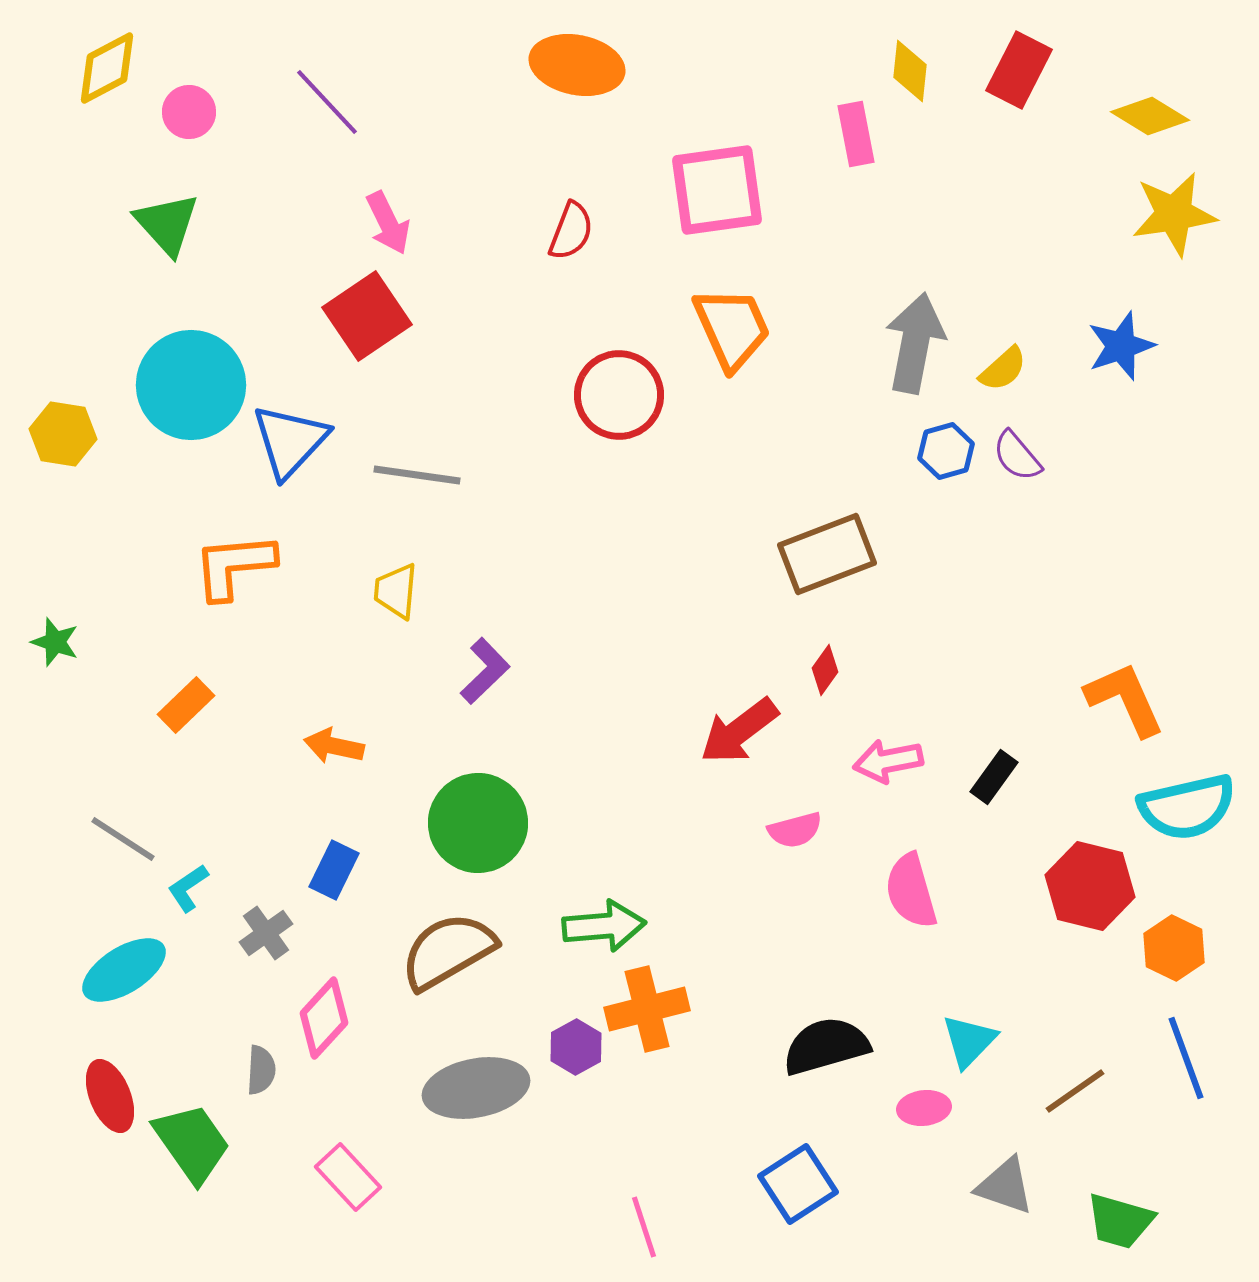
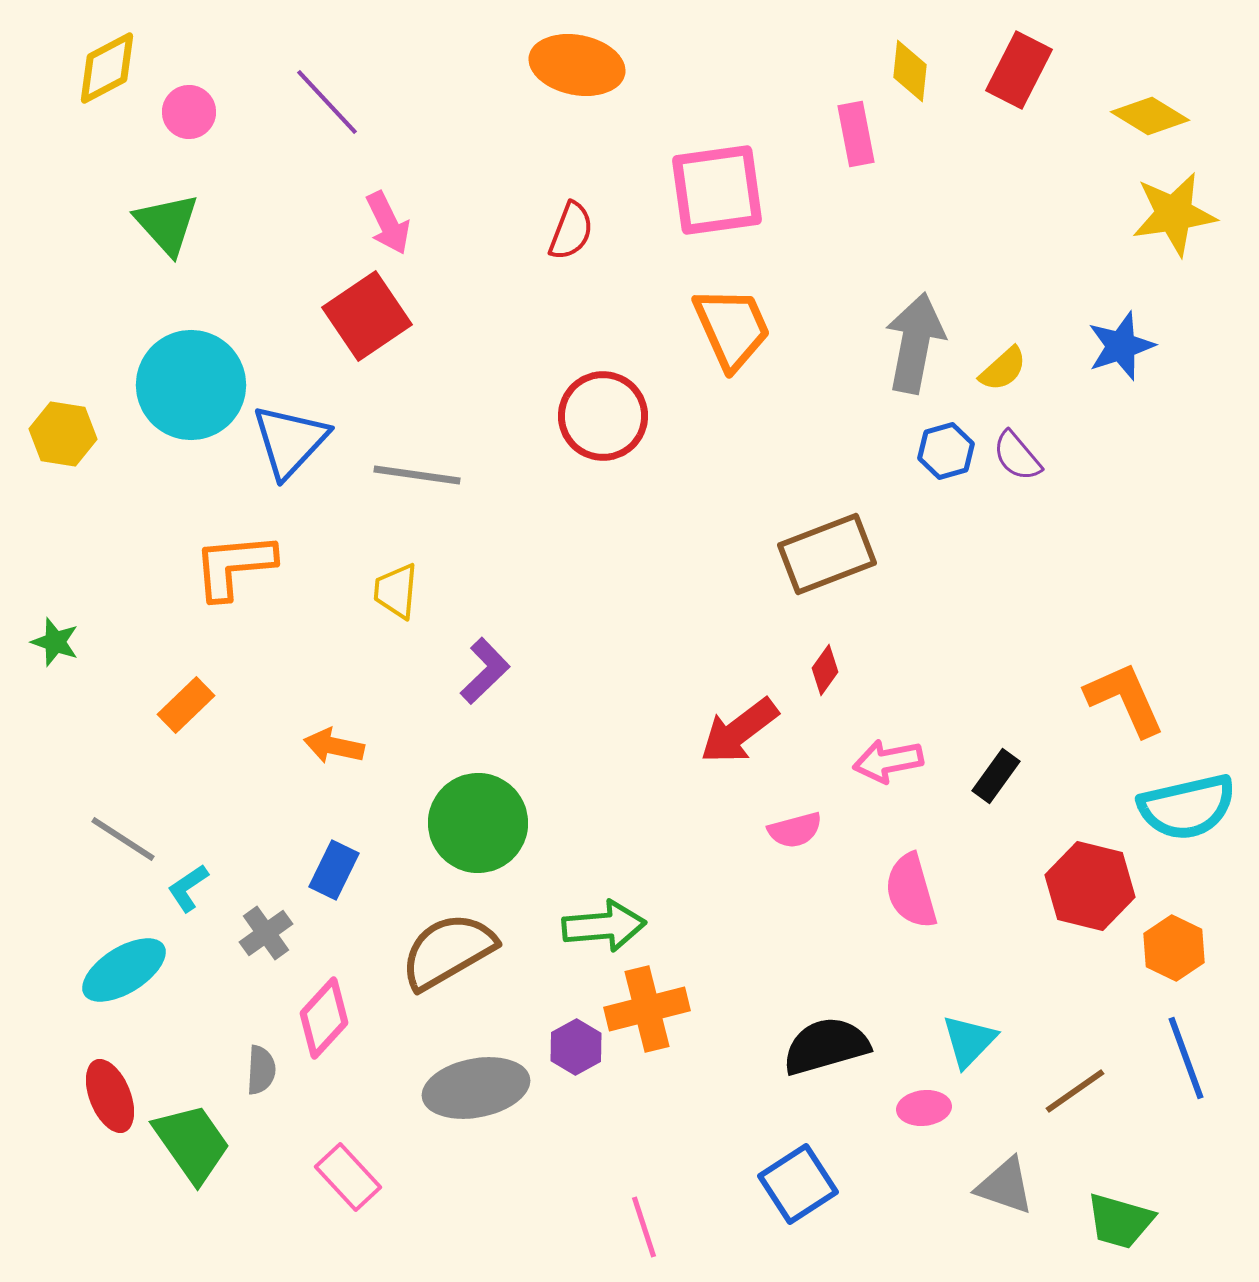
red circle at (619, 395): moved 16 px left, 21 px down
black rectangle at (994, 777): moved 2 px right, 1 px up
